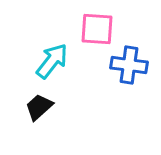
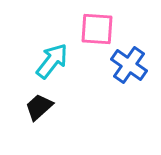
blue cross: rotated 27 degrees clockwise
